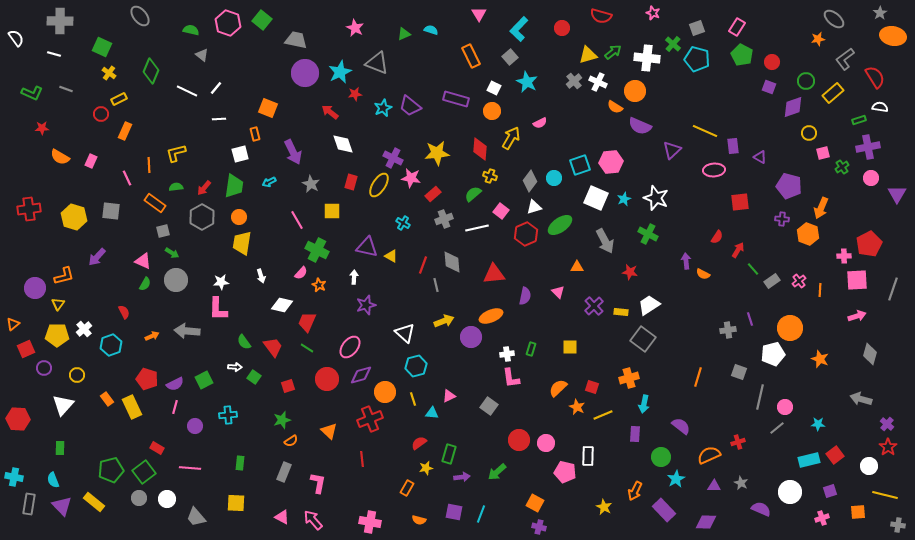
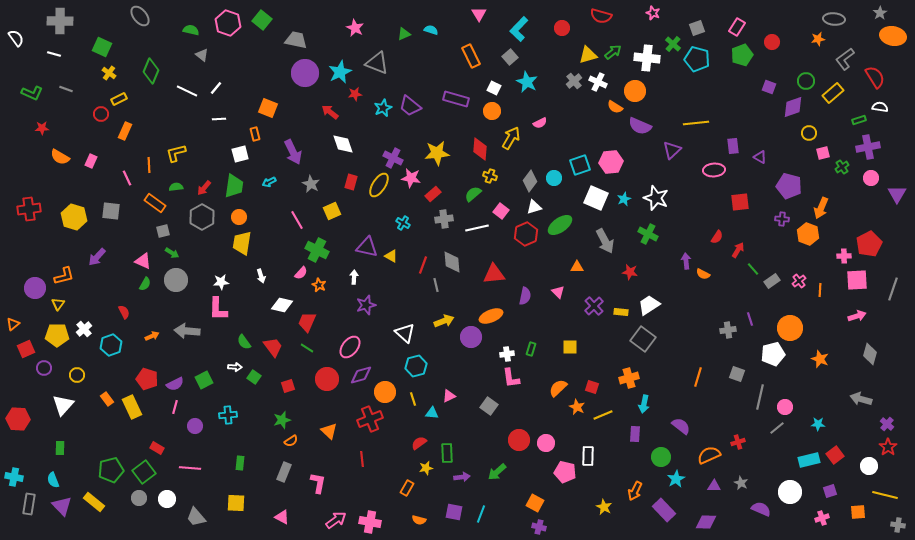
gray ellipse at (834, 19): rotated 35 degrees counterclockwise
green pentagon at (742, 55): rotated 25 degrees clockwise
red circle at (772, 62): moved 20 px up
yellow line at (705, 131): moved 9 px left, 8 px up; rotated 30 degrees counterclockwise
yellow square at (332, 211): rotated 24 degrees counterclockwise
gray cross at (444, 219): rotated 12 degrees clockwise
gray square at (739, 372): moved 2 px left, 2 px down
green rectangle at (449, 454): moved 2 px left, 1 px up; rotated 18 degrees counterclockwise
pink arrow at (313, 520): moved 23 px right; rotated 95 degrees clockwise
